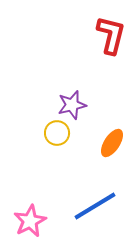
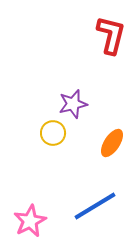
purple star: moved 1 px right, 1 px up
yellow circle: moved 4 px left
